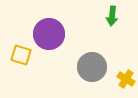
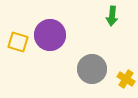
purple circle: moved 1 px right, 1 px down
yellow square: moved 3 px left, 13 px up
gray circle: moved 2 px down
